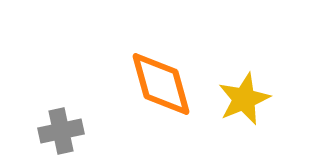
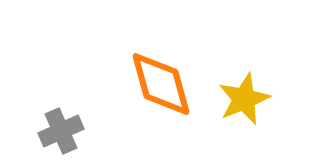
gray cross: rotated 12 degrees counterclockwise
